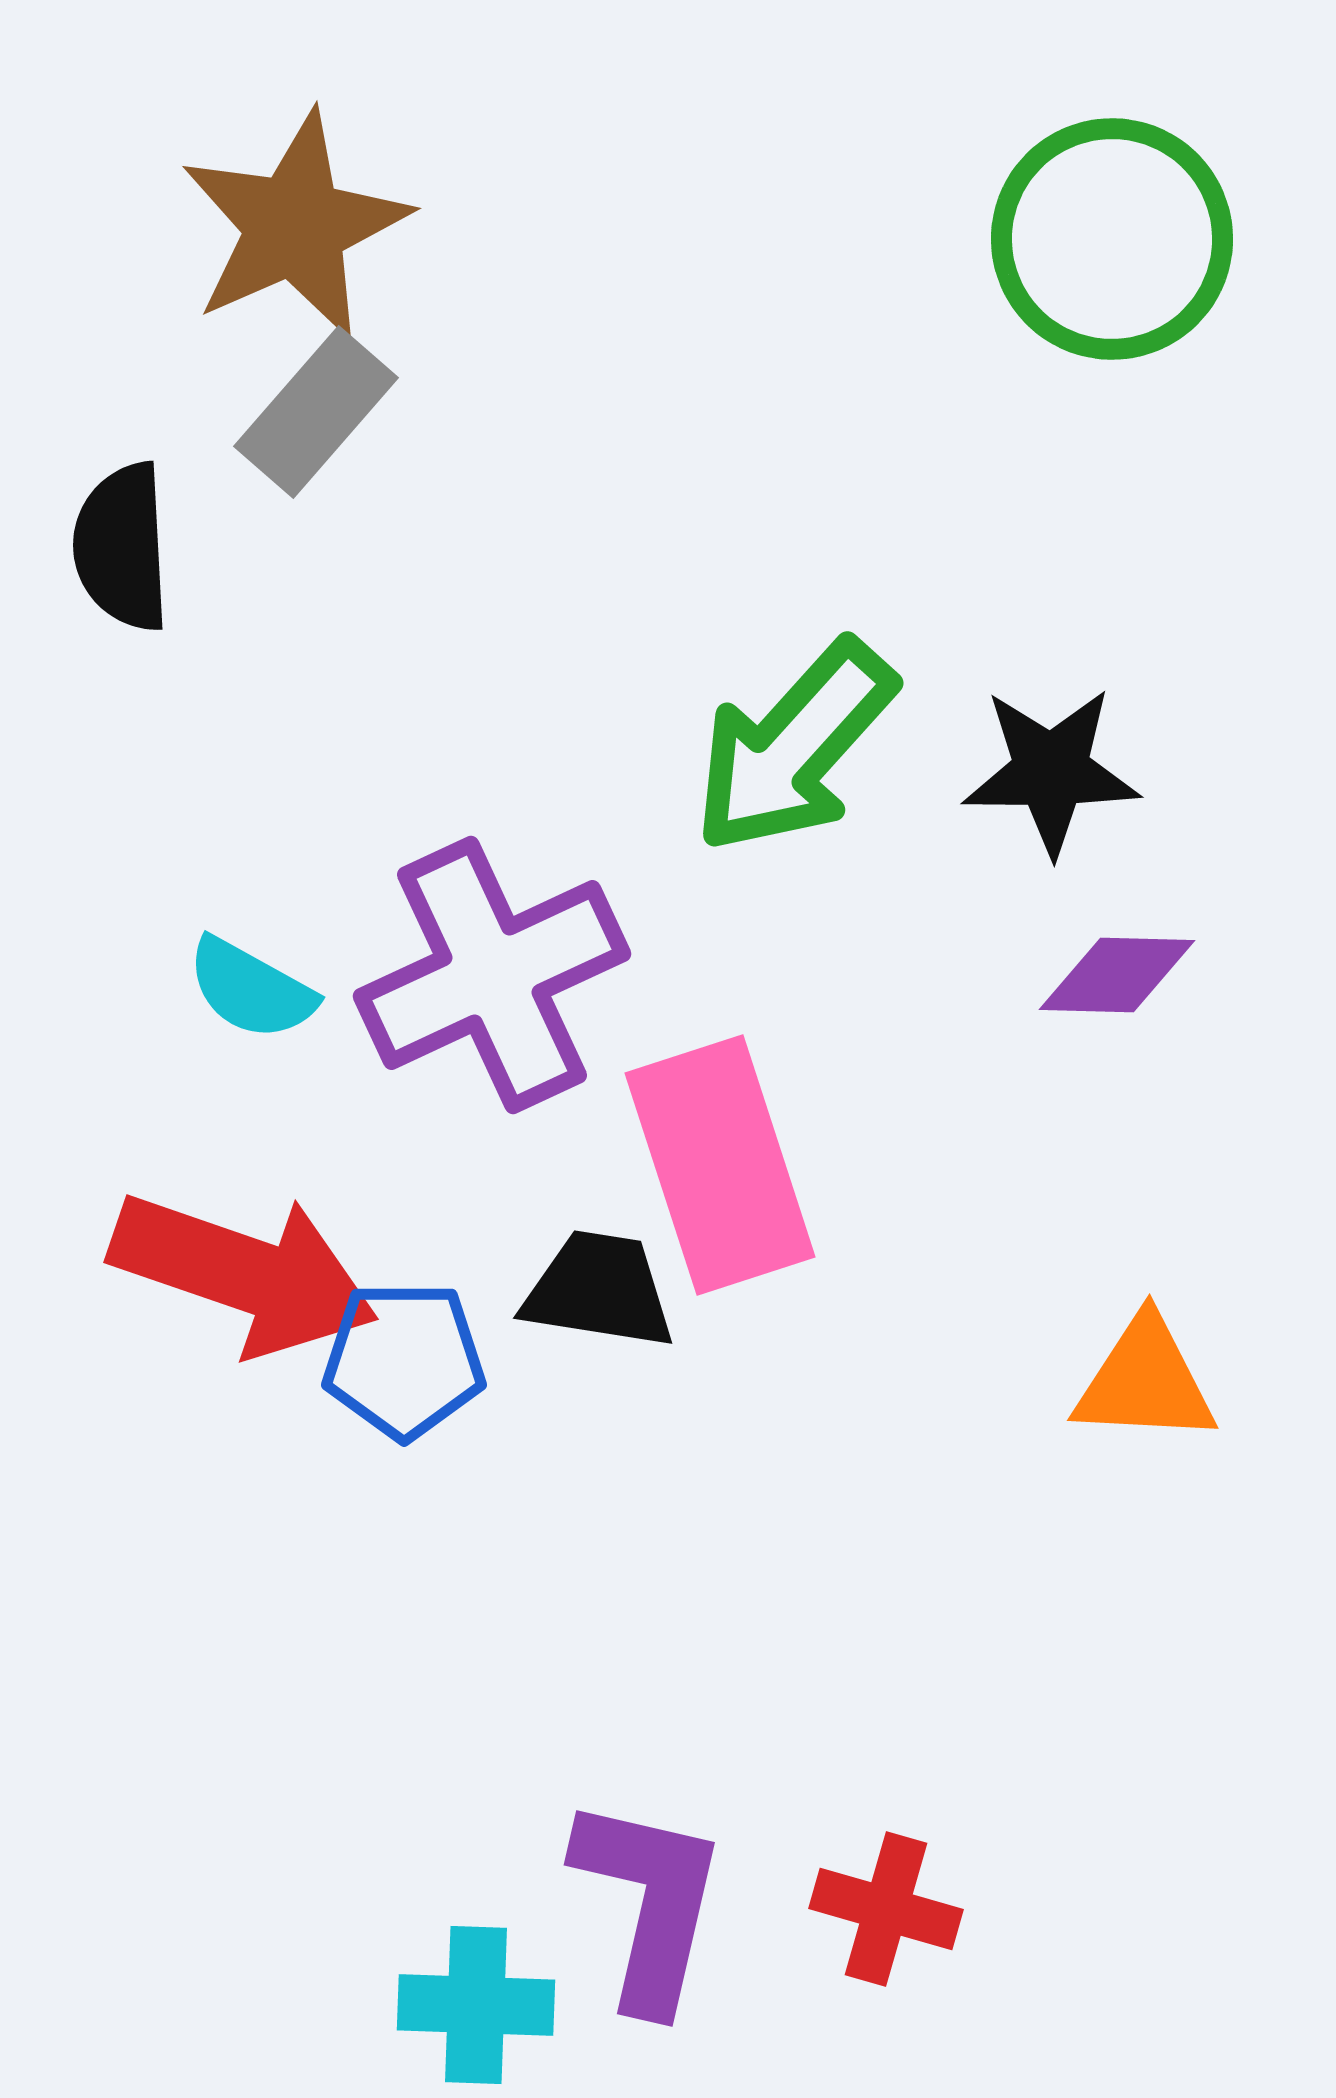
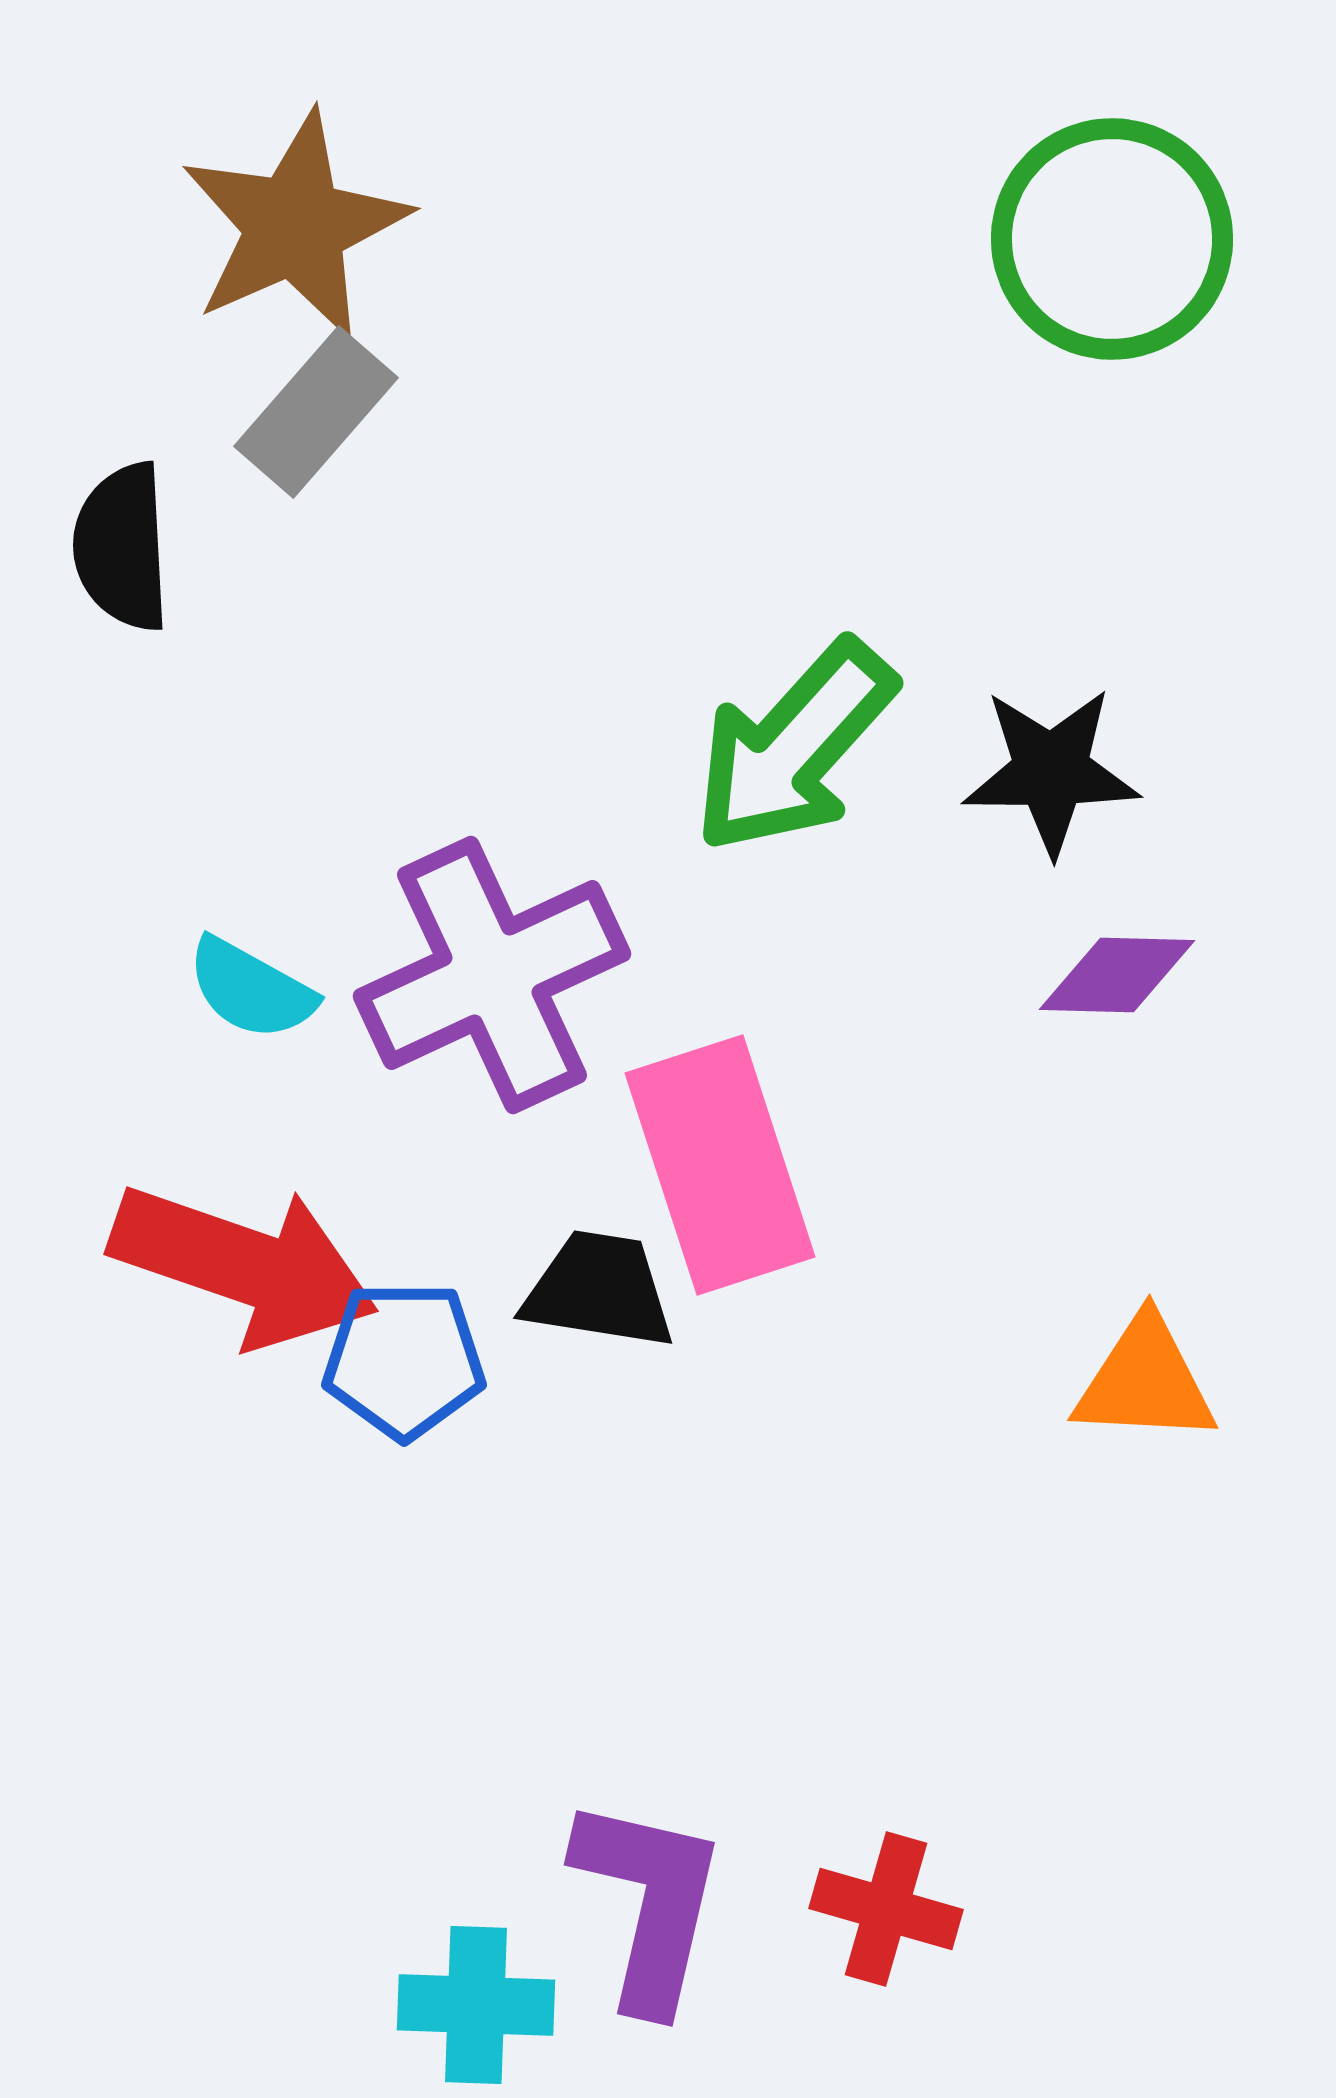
red arrow: moved 8 px up
